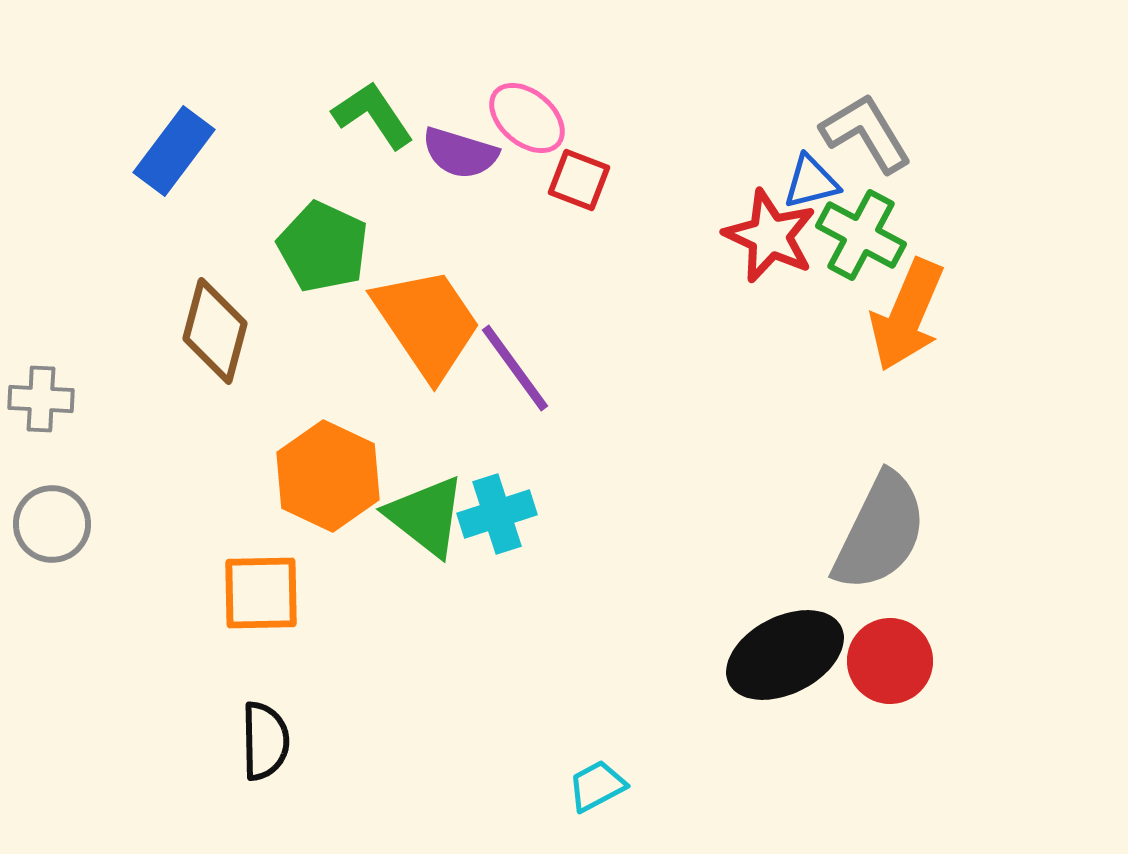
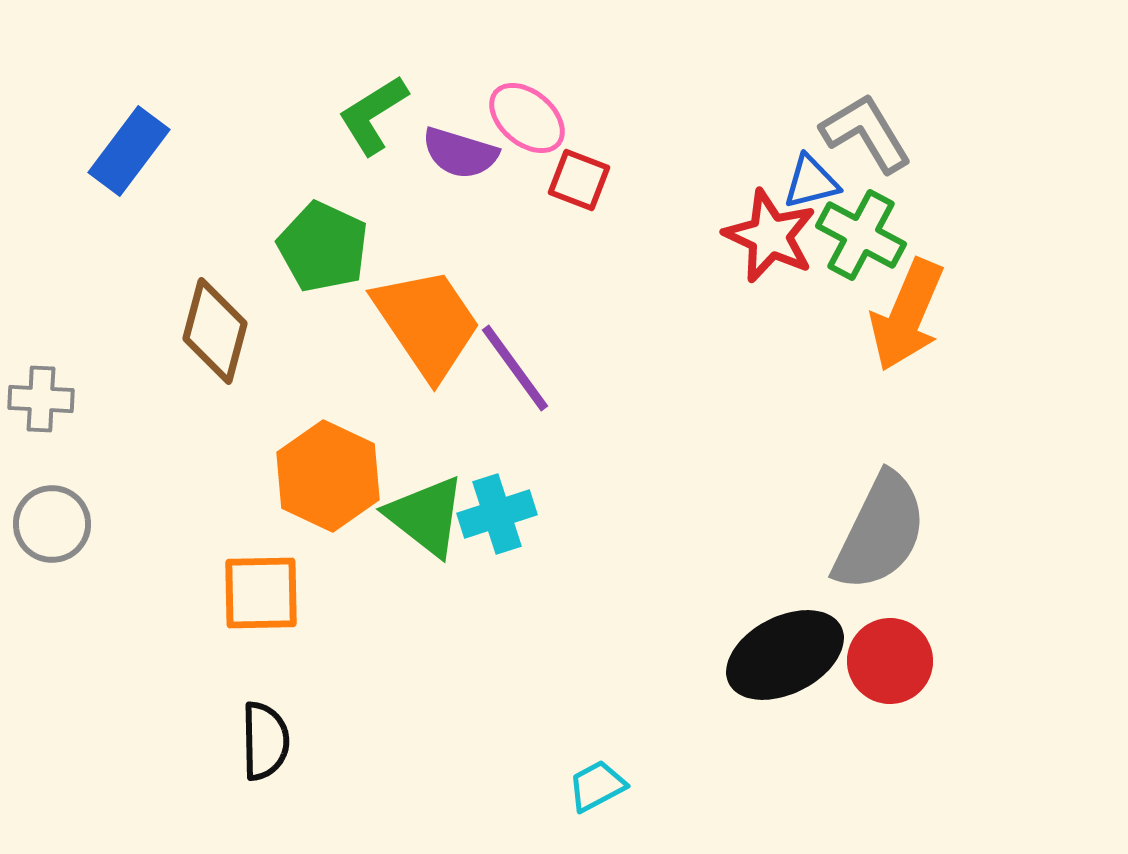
green L-shape: rotated 88 degrees counterclockwise
blue rectangle: moved 45 px left
